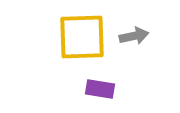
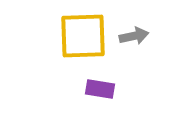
yellow square: moved 1 px right, 1 px up
